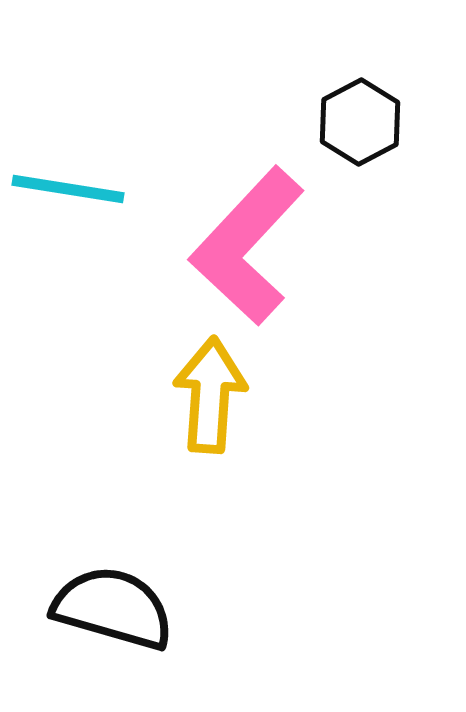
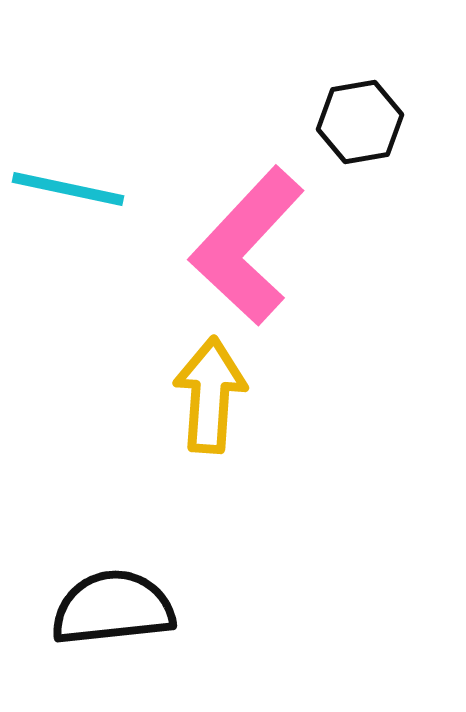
black hexagon: rotated 18 degrees clockwise
cyan line: rotated 3 degrees clockwise
black semicircle: rotated 22 degrees counterclockwise
